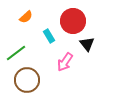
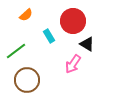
orange semicircle: moved 2 px up
black triangle: rotated 21 degrees counterclockwise
green line: moved 2 px up
pink arrow: moved 8 px right, 2 px down
